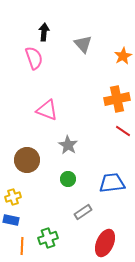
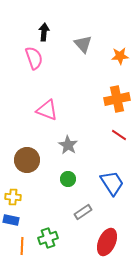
orange star: moved 3 px left; rotated 24 degrees clockwise
red line: moved 4 px left, 4 px down
blue trapezoid: rotated 64 degrees clockwise
yellow cross: rotated 21 degrees clockwise
red ellipse: moved 2 px right, 1 px up
